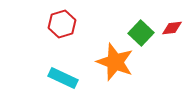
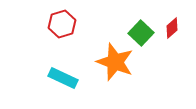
red diamond: rotated 35 degrees counterclockwise
